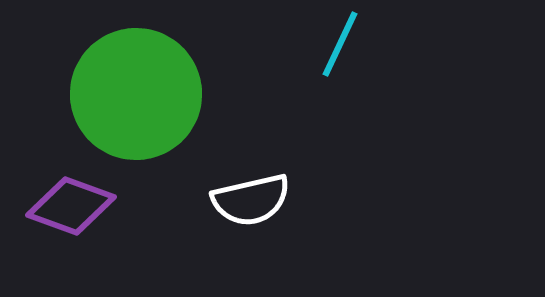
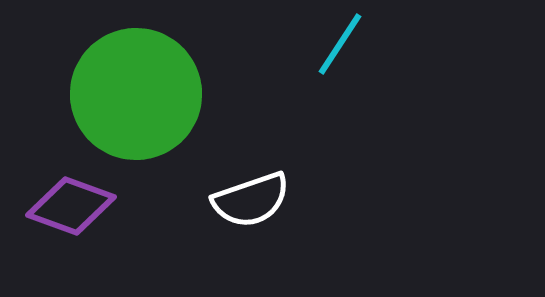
cyan line: rotated 8 degrees clockwise
white semicircle: rotated 6 degrees counterclockwise
